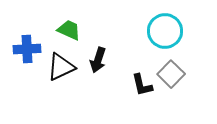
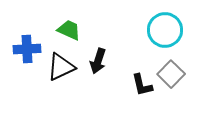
cyan circle: moved 1 px up
black arrow: moved 1 px down
